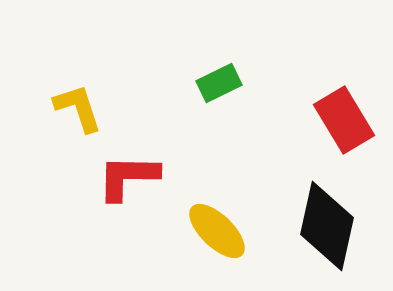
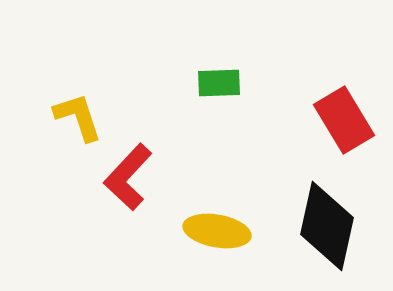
green rectangle: rotated 24 degrees clockwise
yellow L-shape: moved 9 px down
red L-shape: rotated 48 degrees counterclockwise
yellow ellipse: rotated 34 degrees counterclockwise
